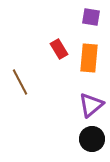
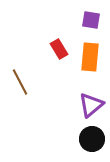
purple square: moved 3 px down
orange rectangle: moved 1 px right, 1 px up
